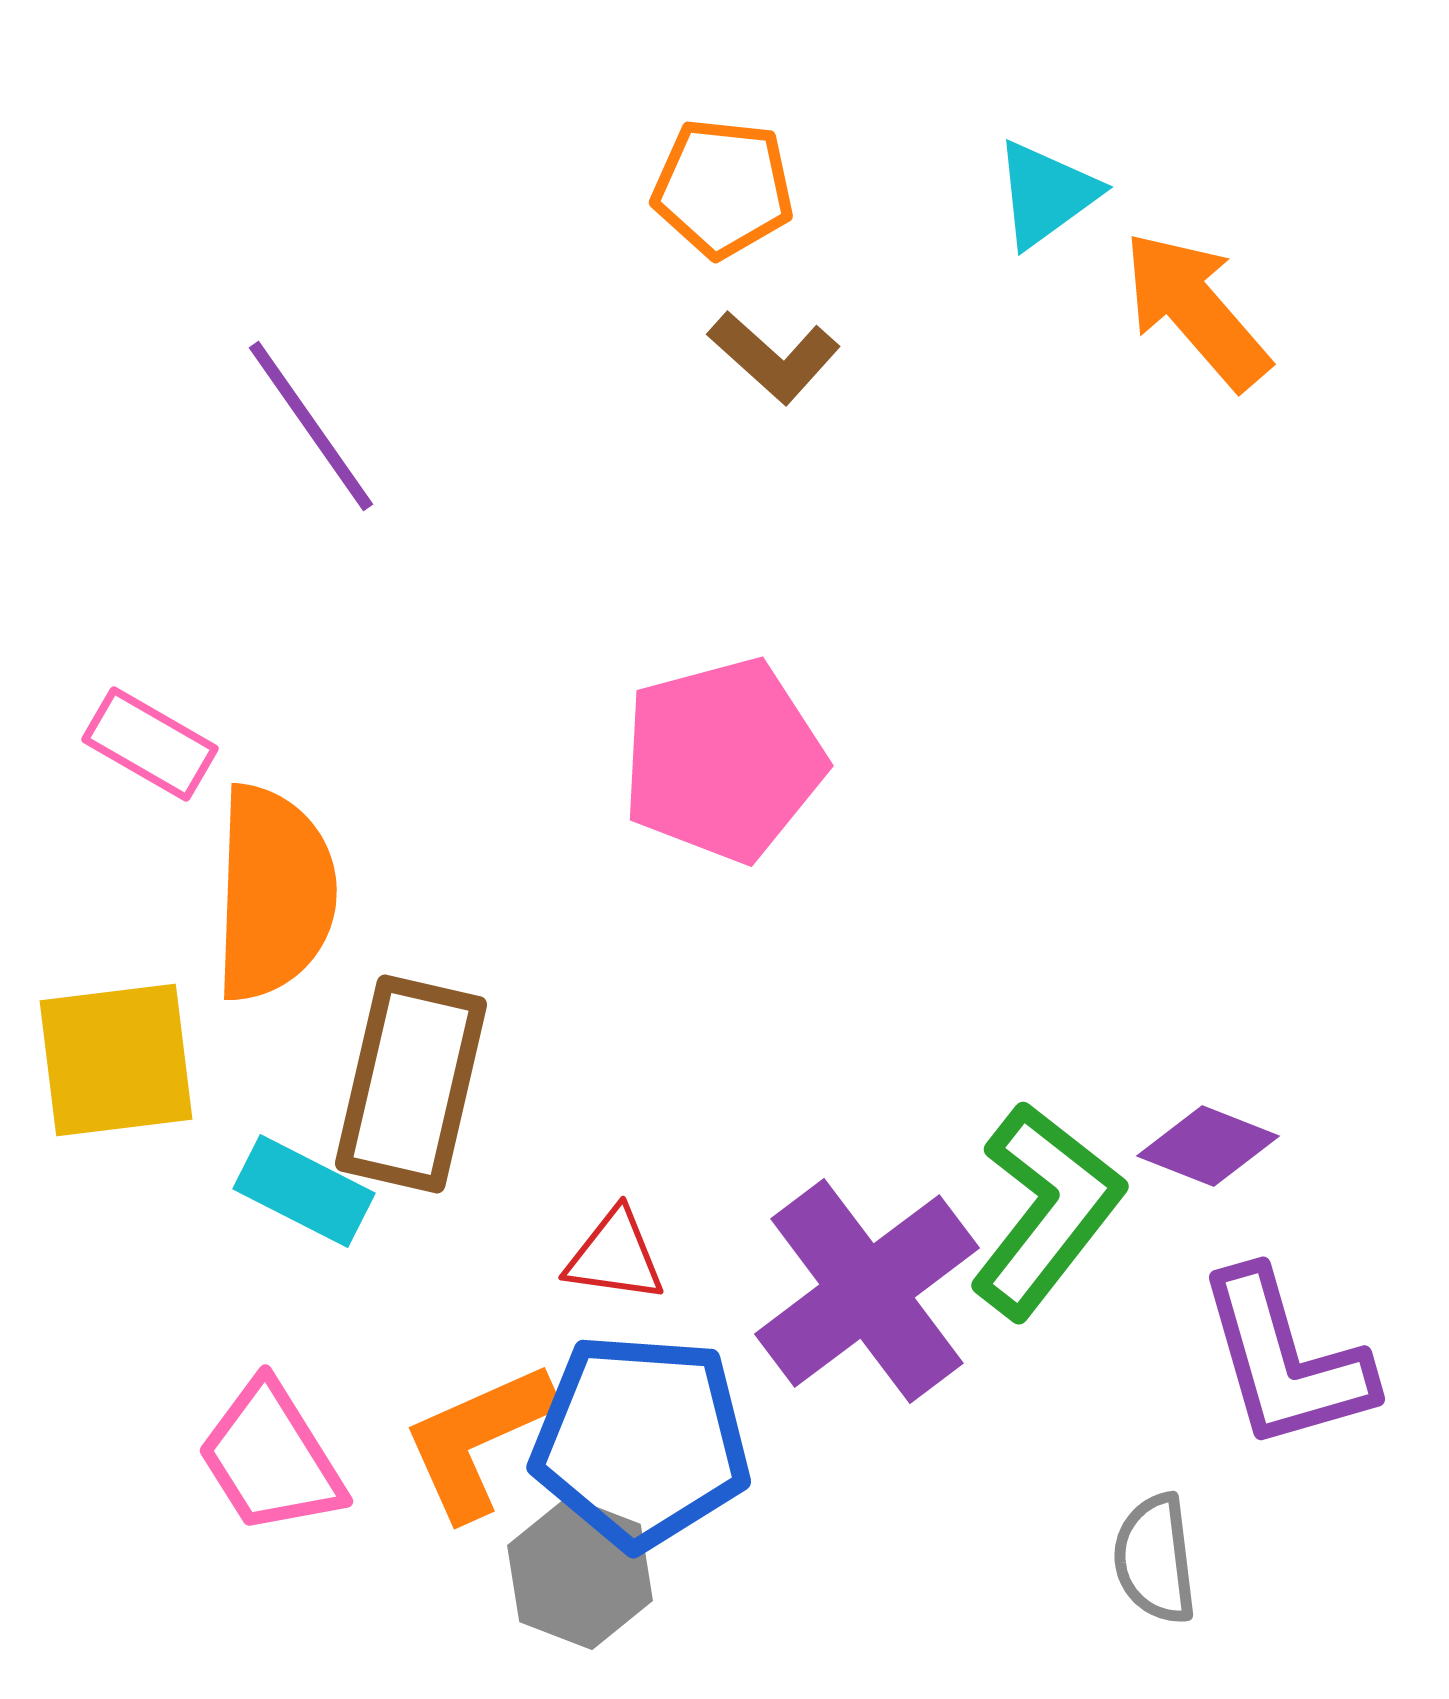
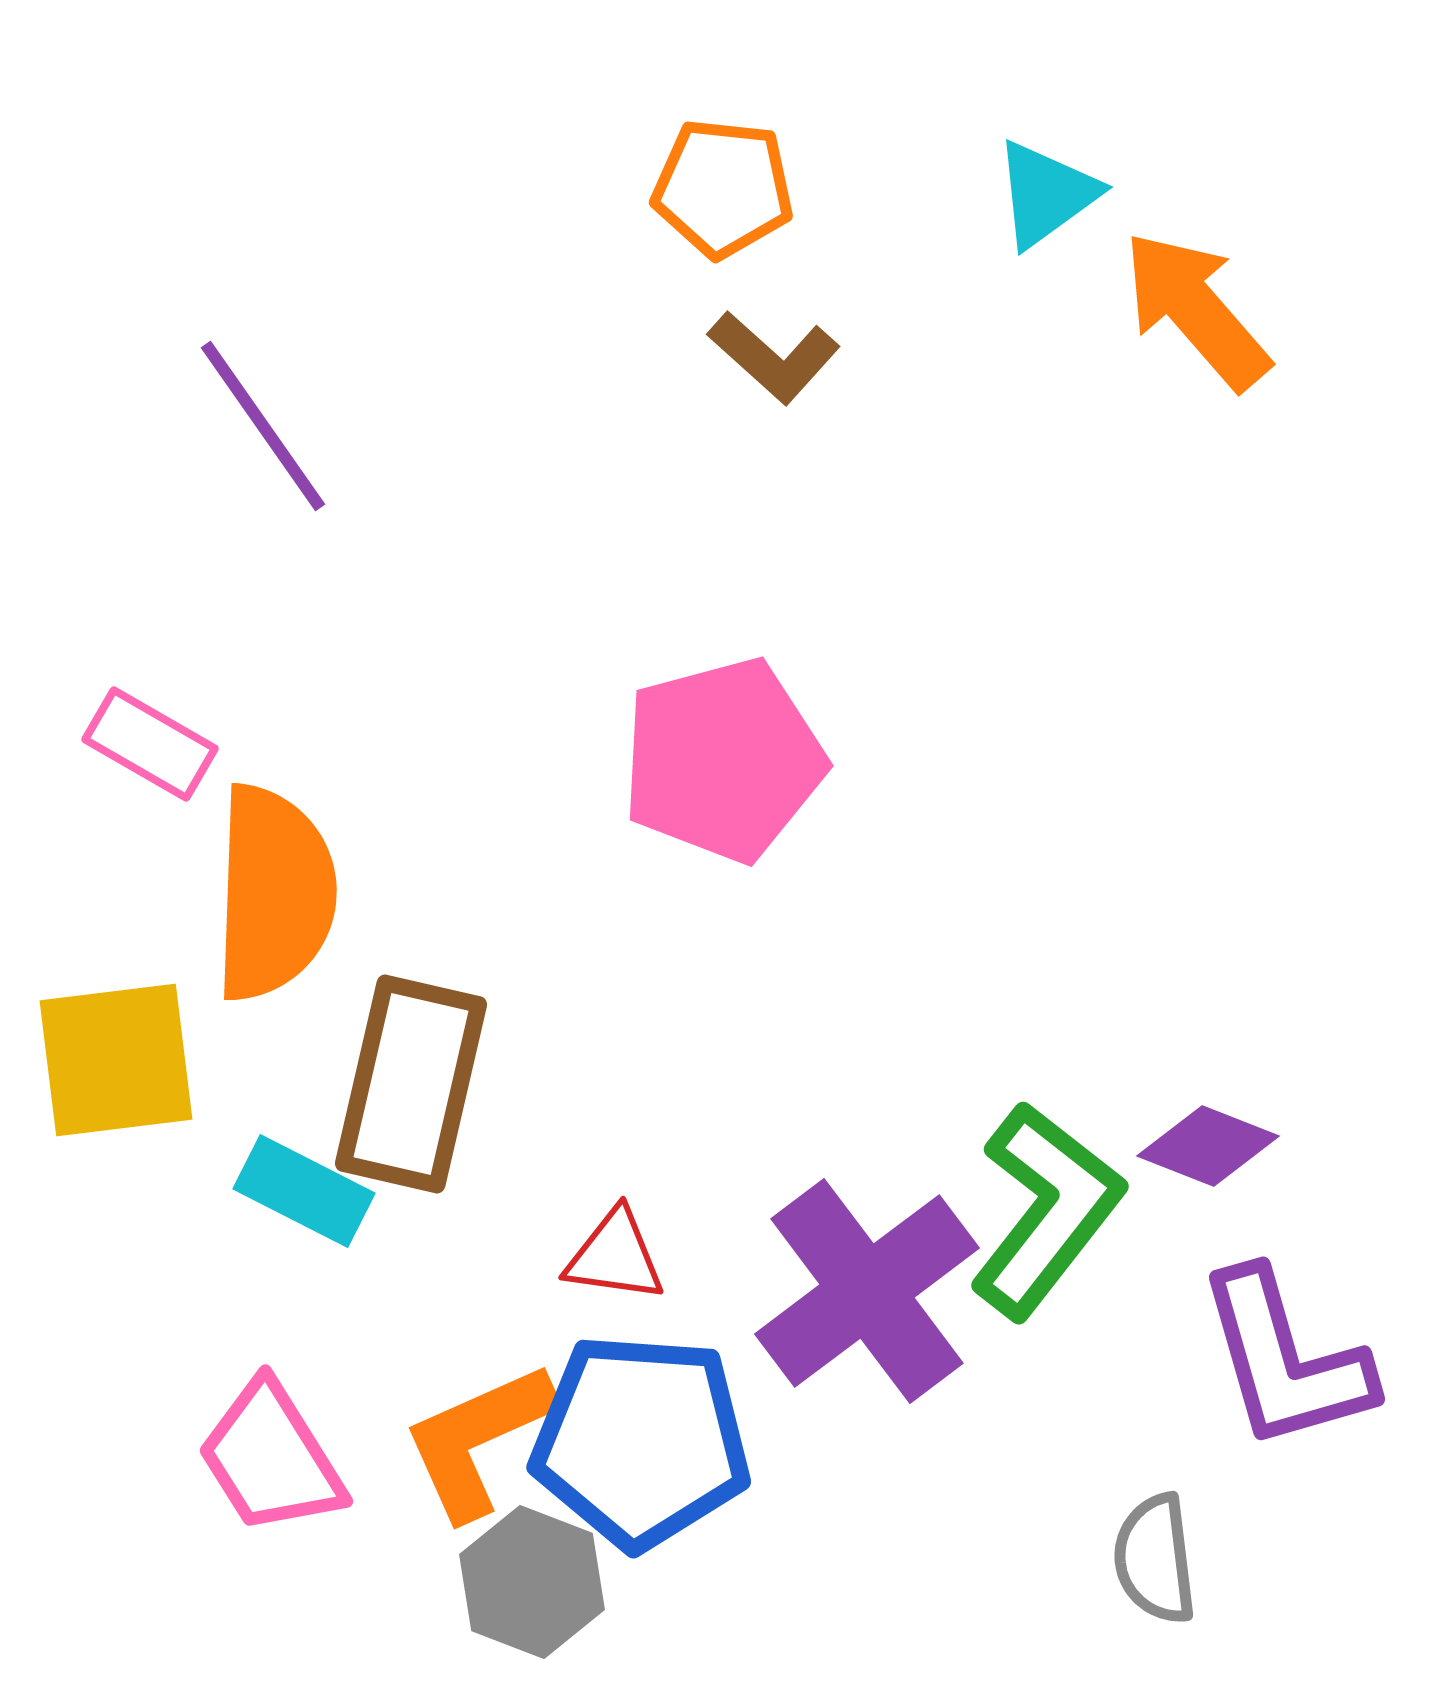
purple line: moved 48 px left
gray hexagon: moved 48 px left, 9 px down
